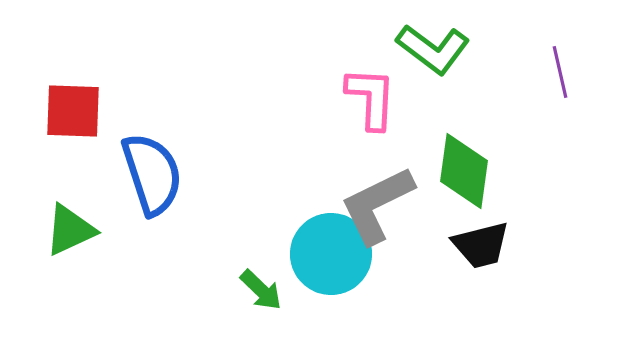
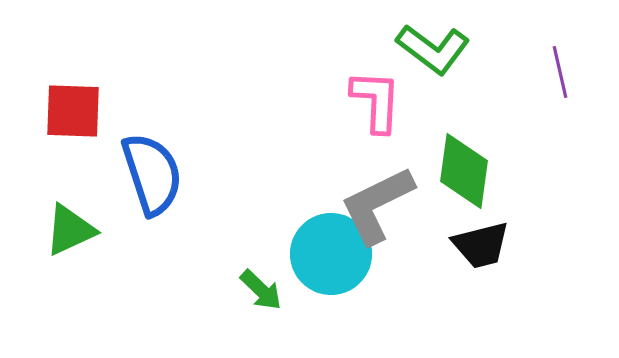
pink L-shape: moved 5 px right, 3 px down
